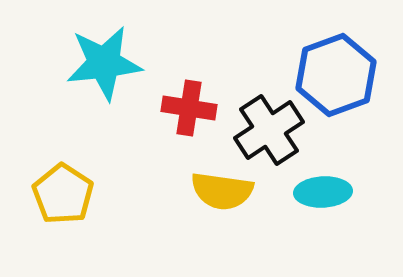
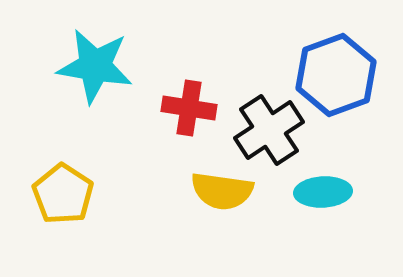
cyan star: moved 9 px left, 3 px down; rotated 16 degrees clockwise
